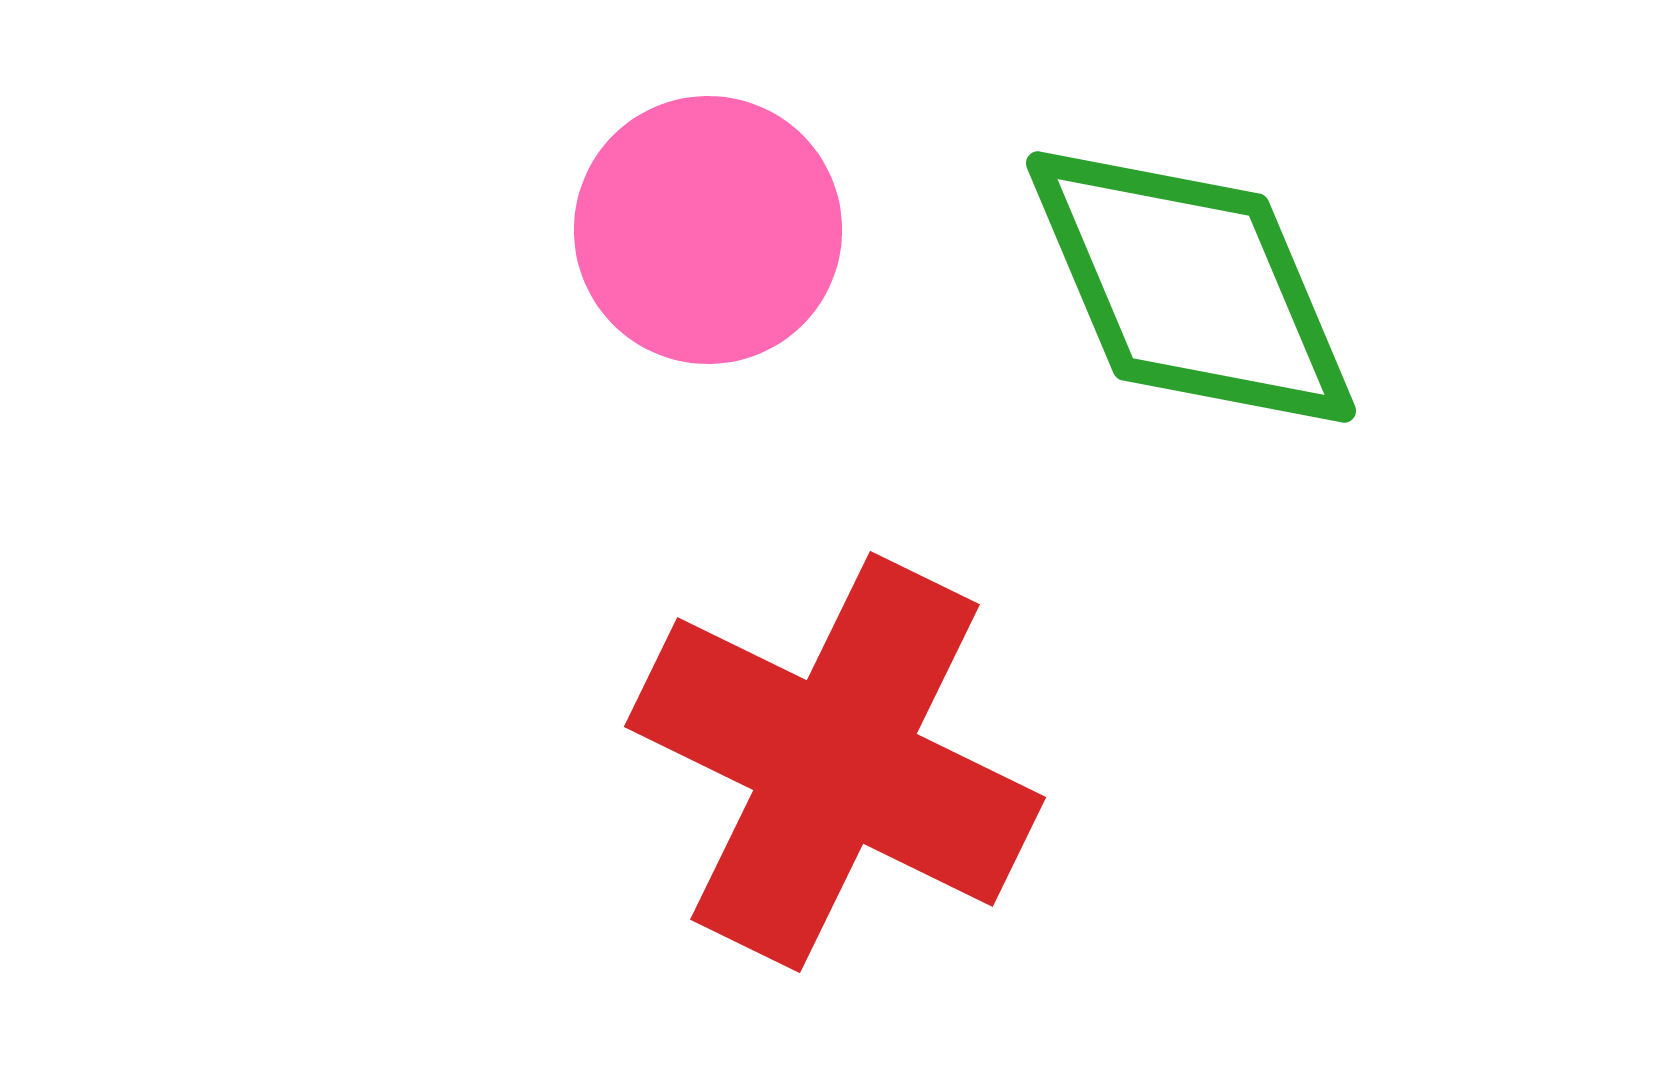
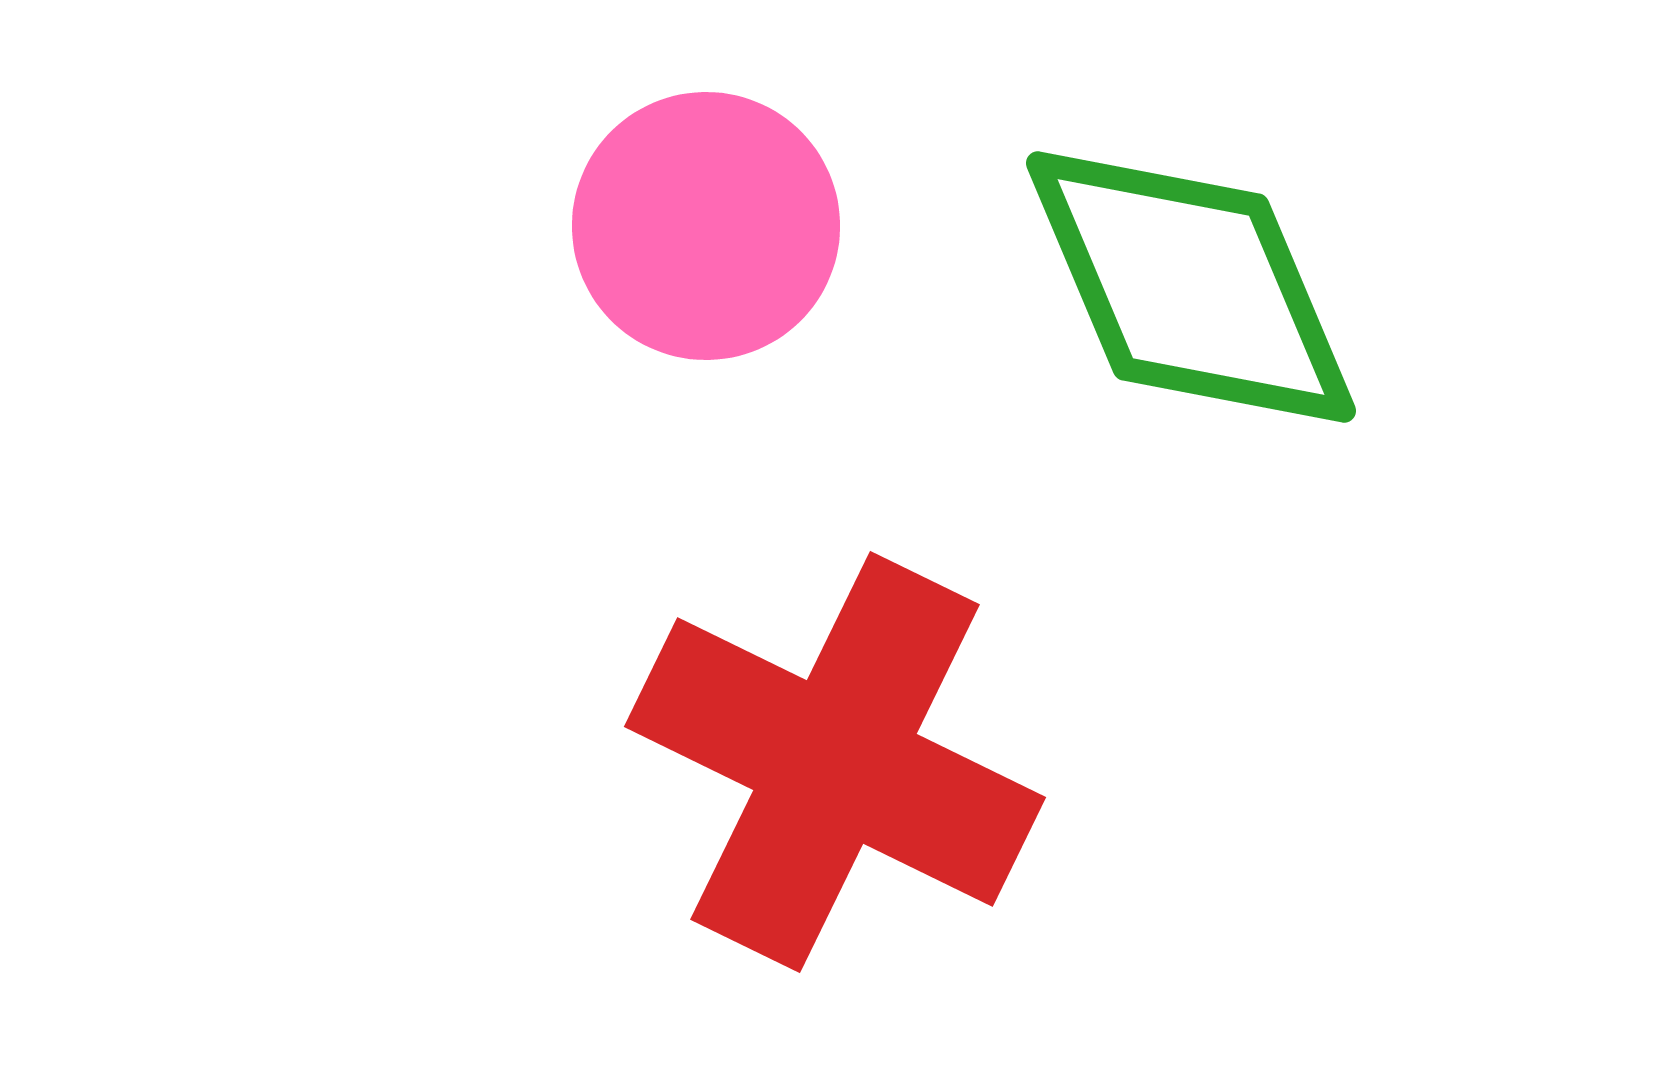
pink circle: moved 2 px left, 4 px up
